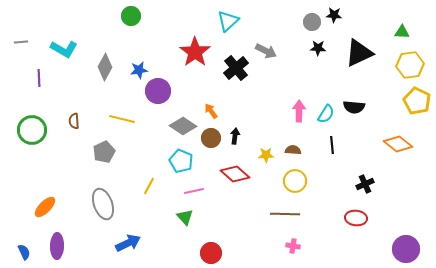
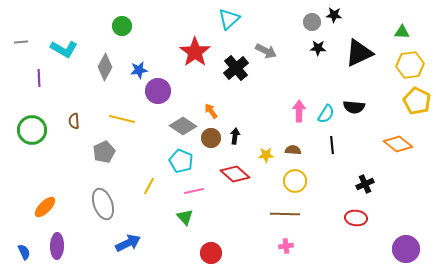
green circle at (131, 16): moved 9 px left, 10 px down
cyan triangle at (228, 21): moved 1 px right, 2 px up
pink cross at (293, 246): moved 7 px left; rotated 16 degrees counterclockwise
